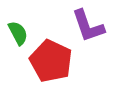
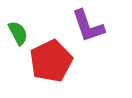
red pentagon: rotated 21 degrees clockwise
